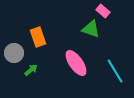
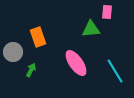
pink rectangle: moved 4 px right, 1 px down; rotated 56 degrees clockwise
green triangle: rotated 24 degrees counterclockwise
gray circle: moved 1 px left, 1 px up
green arrow: rotated 24 degrees counterclockwise
